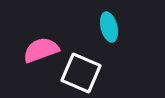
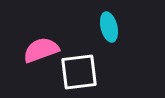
white square: moved 2 px left, 1 px up; rotated 30 degrees counterclockwise
